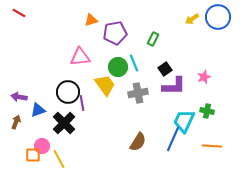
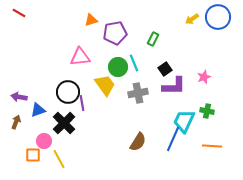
pink circle: moved 2 px right, 5 px up
